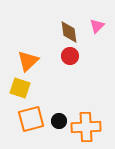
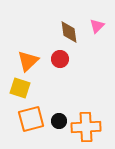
red circle: moved 10 px left, 3 px down
